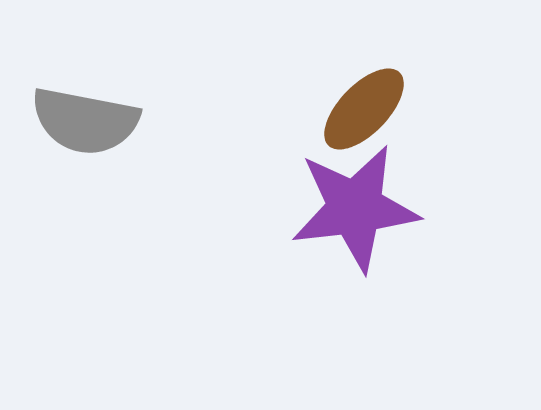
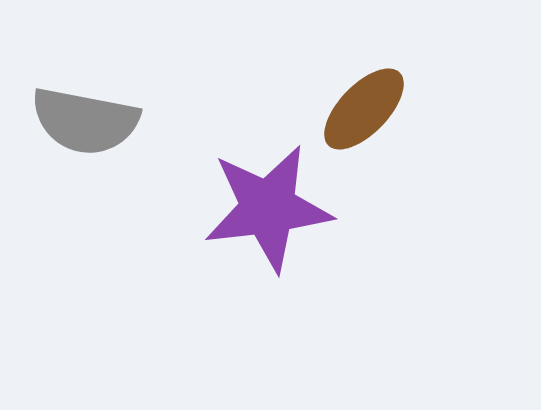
purple star: moved 87 px left
